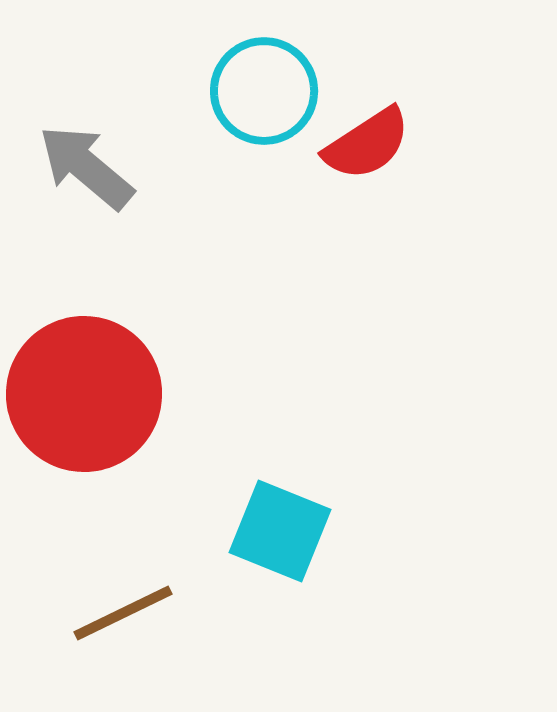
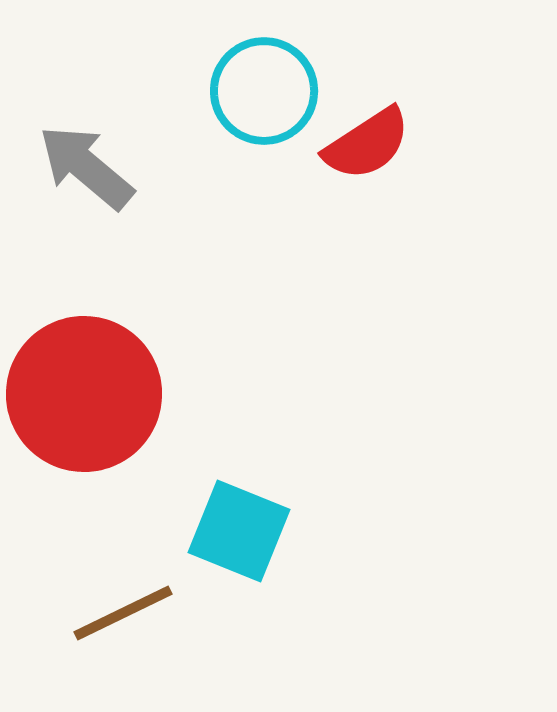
cyan square: moved 41 px left
